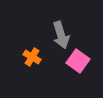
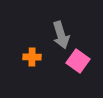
orange cross: rotated 30 degrees counterclockwise
